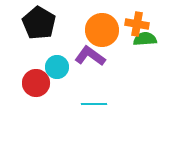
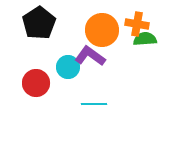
black pentagon: rotated 8 degrees clockwise
cyan circle: moved 11 px right
